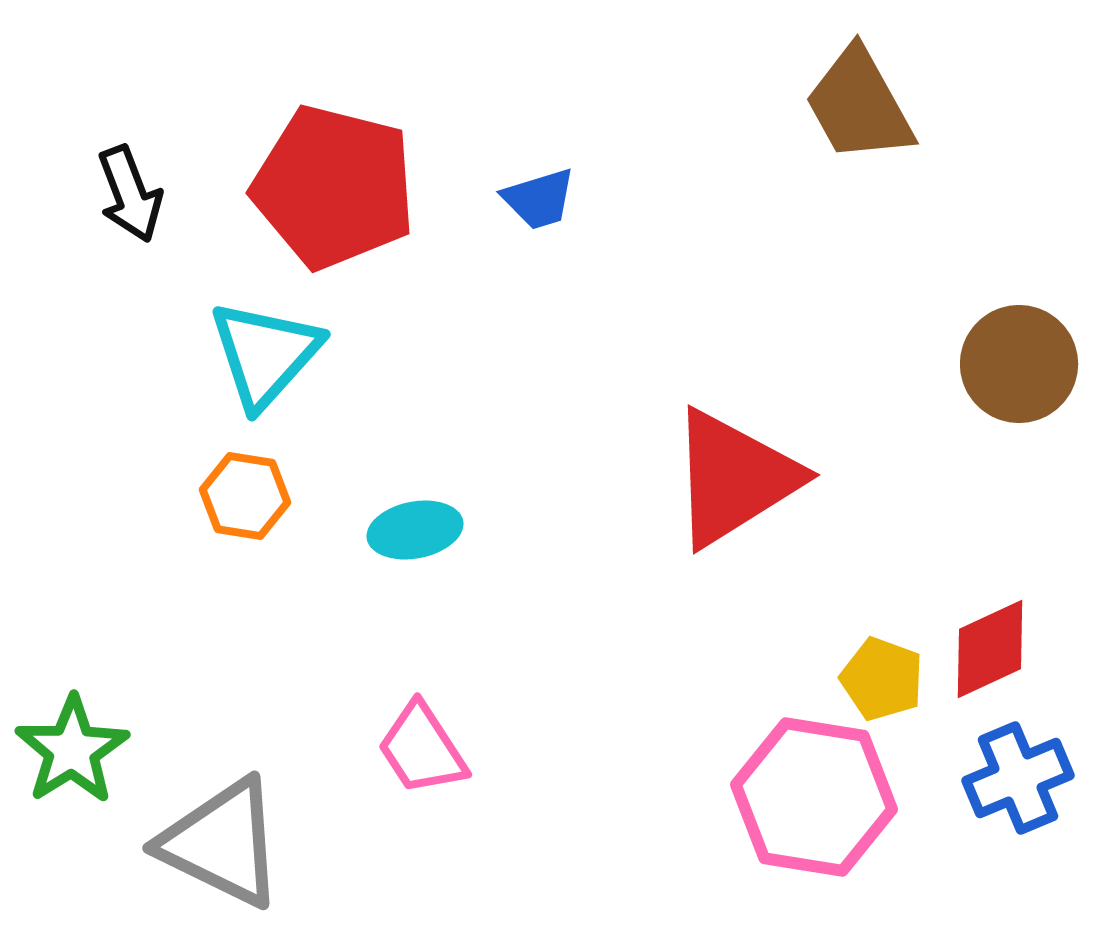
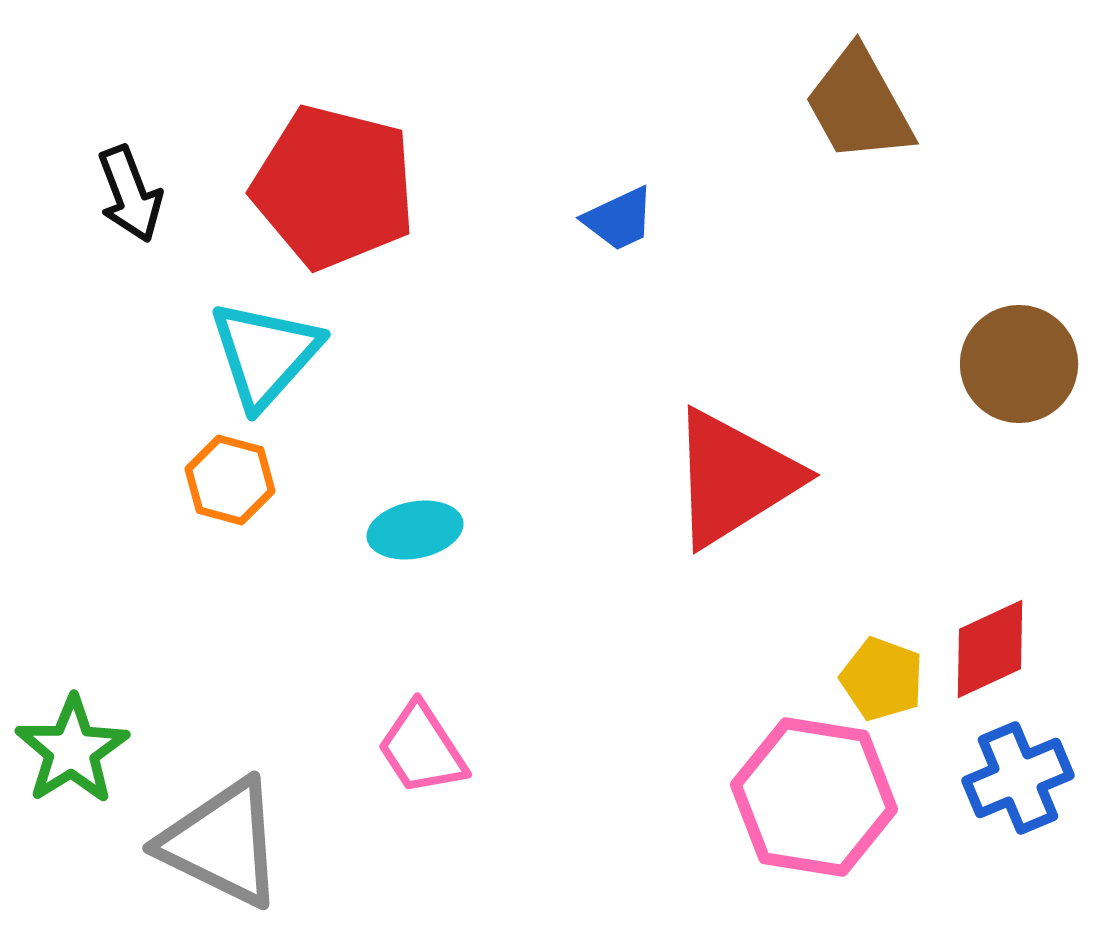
blue trapezoid: moved 80 px right, 20 px down; rotated 8 degrees counterclockwise
orange hexagon: moved 15 px left, 16 px up; rotated 6 degrees clockwise
